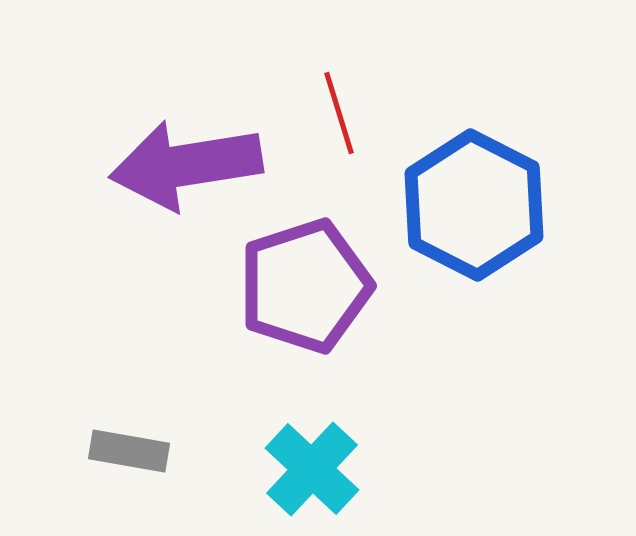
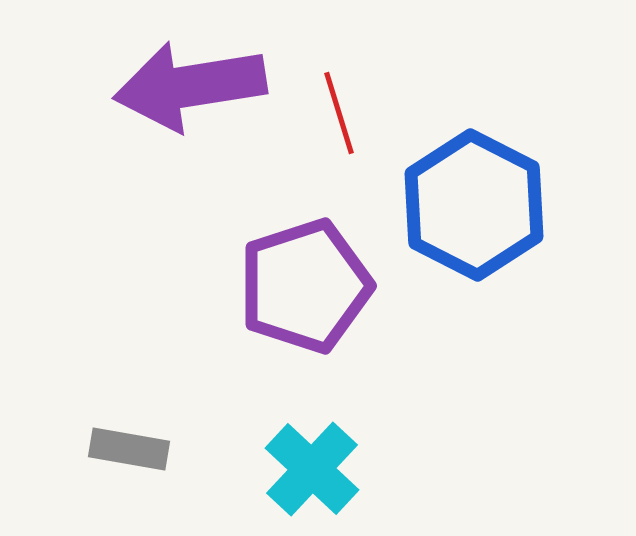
purple arrow: moved 4 px right, 79 px up
gray rectangle: moved 2 px up
